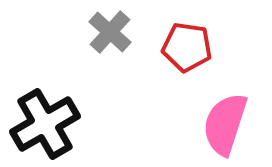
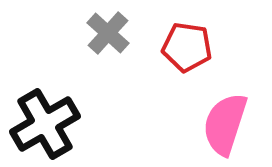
gray cross: moved 2 px left, 1 px down
